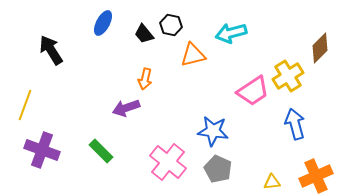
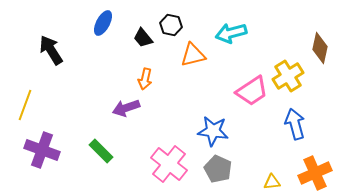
black trapezoid: moved 1 px left, 4 px down
brown diamond: rotated 32 degrees counterclockwise
pink trapezoid: moved 1 px left
pink cross: moved 1 px right, 2 px down
orange cross: moved 1 px left, 3 px up
